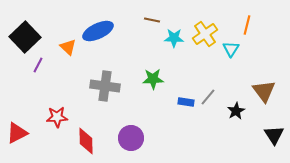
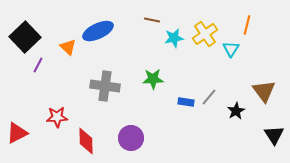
cyan star: rotated 12 degrees counterclockwise
gray line: moved 1 px right
